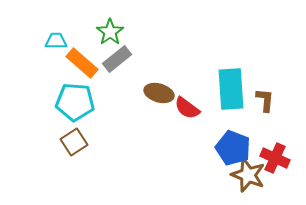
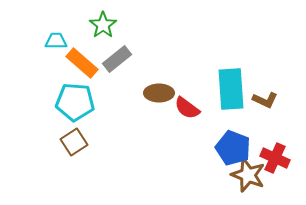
green star: moved 7 px left, 7 px up
brown ellipse: rotated 16 degrees counterclockwise
brown L-shape: rotated 110 degrees clockwise
